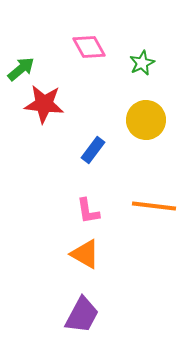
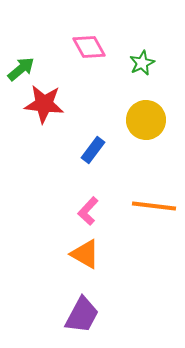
pink L-shape: rotated 52 degrees clockwise
